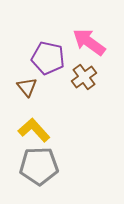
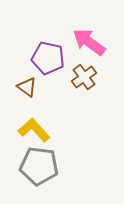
brown triangle: rotated 15 degrees counterclockwise
gray pentagon: rotated 9 degrees clockwise
